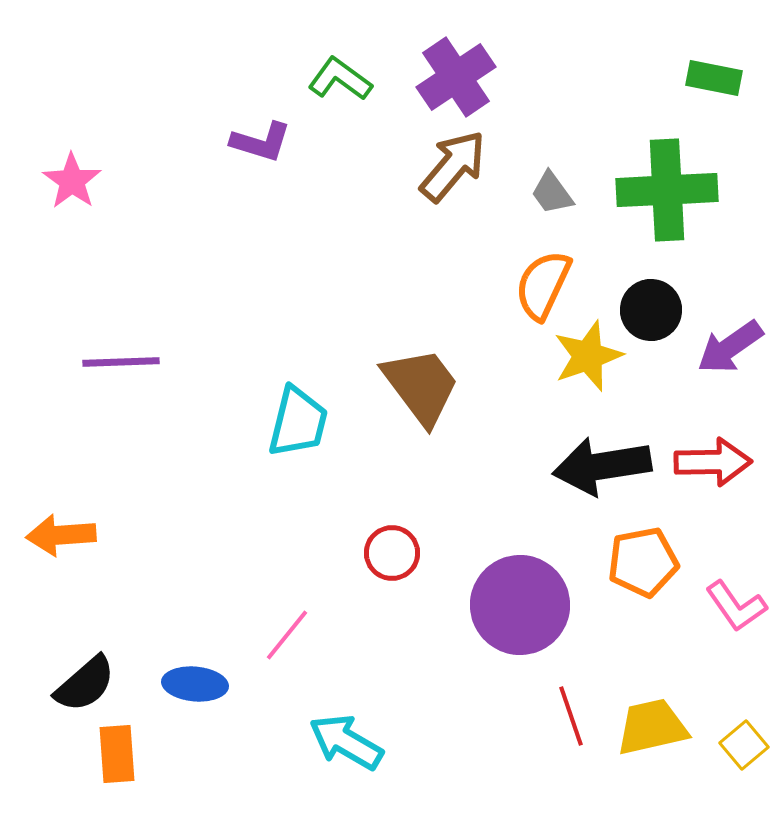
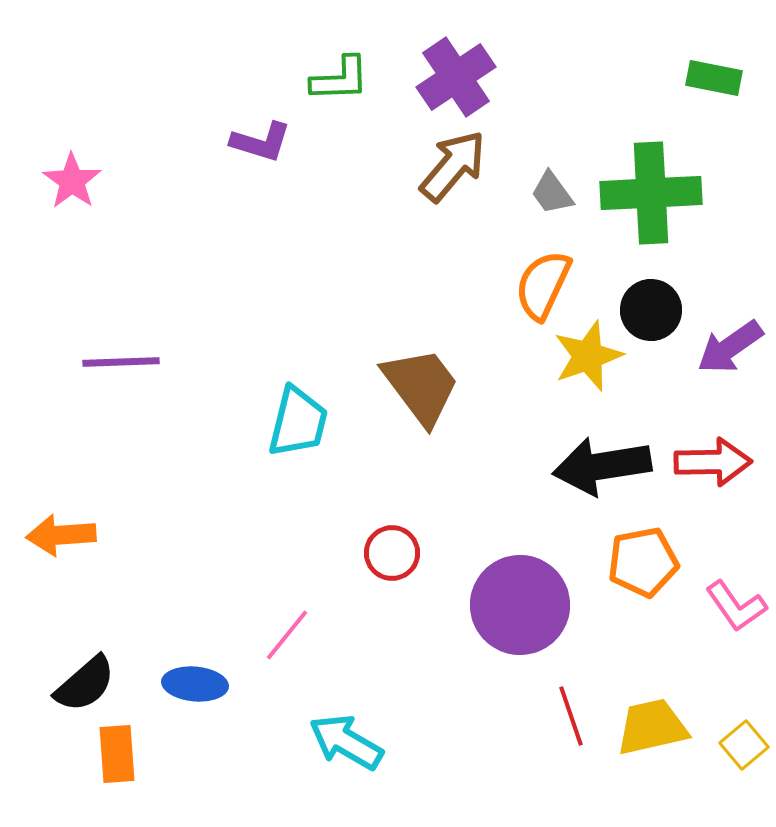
green L-shape: rotated 142 degrees clockwise
green cross: moved 16 px left, 3 px down
